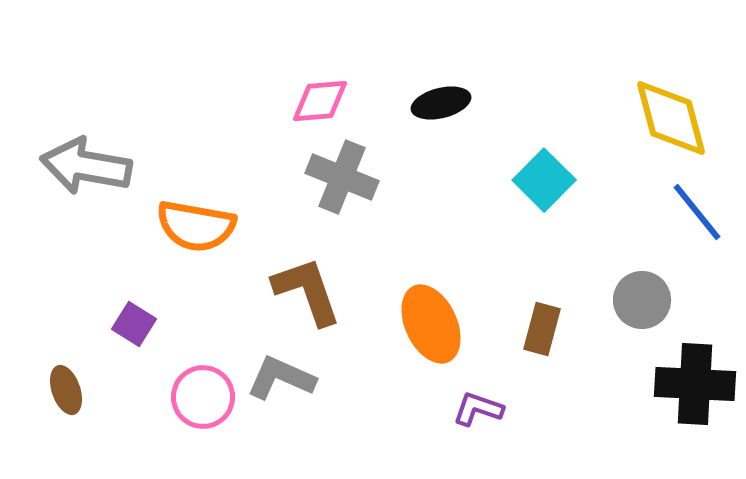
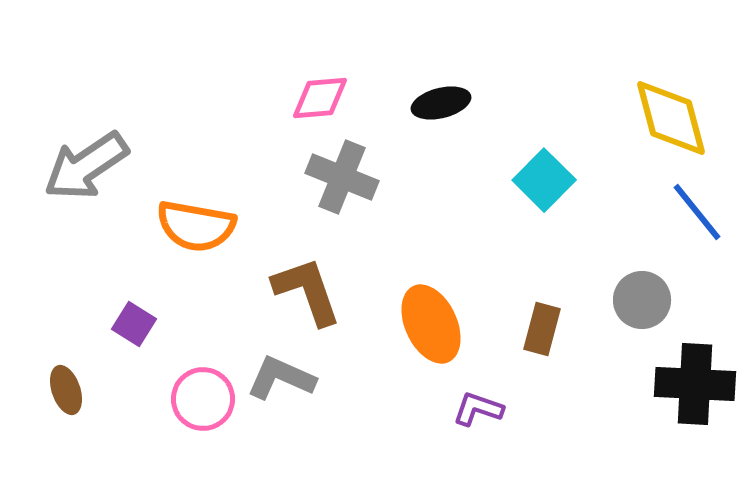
pink diamond: moved 3 px up
gray arrow: rotated 44 degrees counterclockwise
pink circle: moved 2 px down
